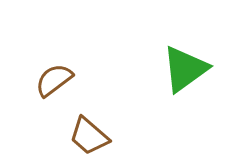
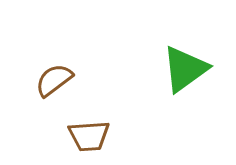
brown trapezoid: rotated 45 degrees counterclockwise
